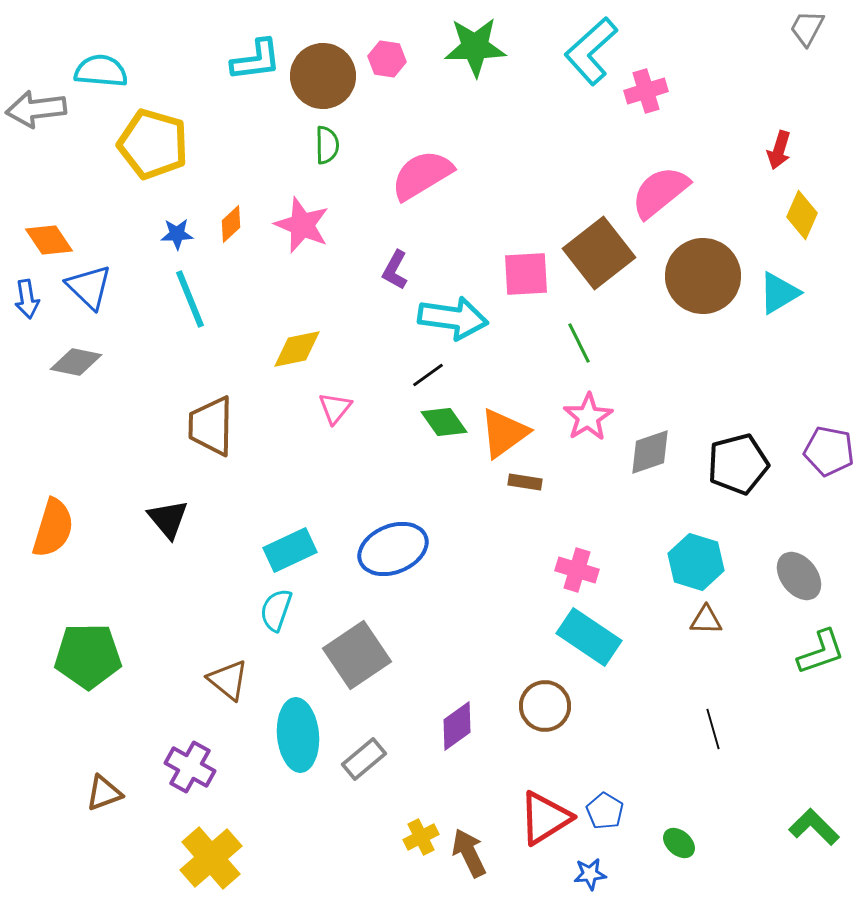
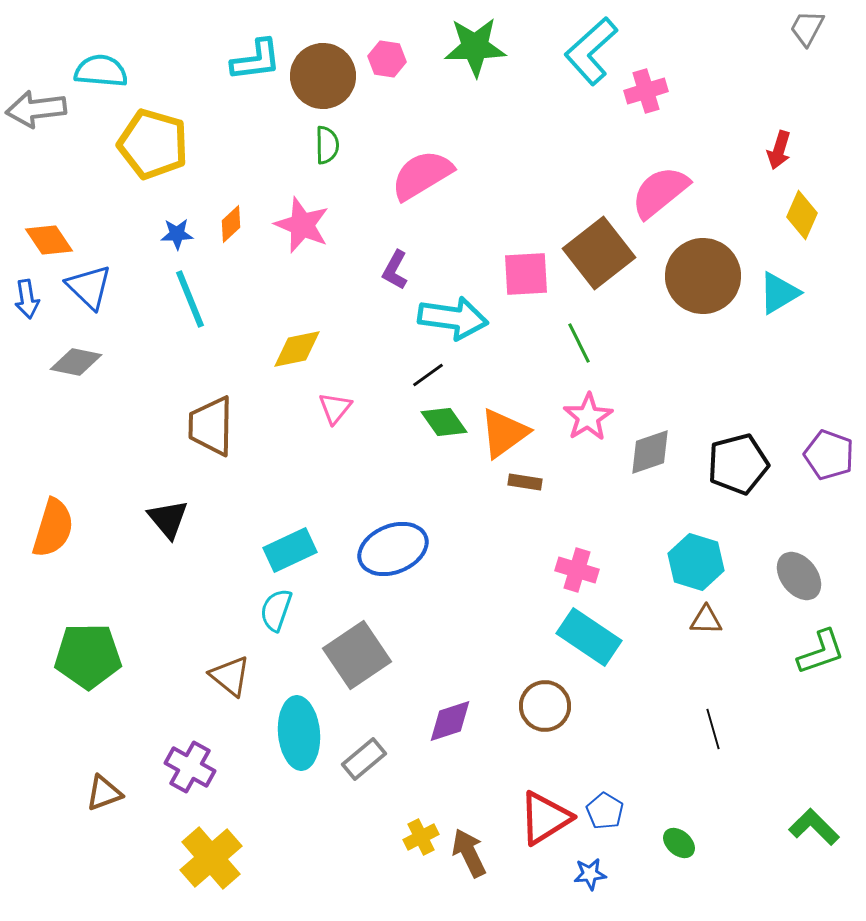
purple pentagon at (829, 451): moved 4 px down; rotated 9 degrees clockwise
brown triangle at (228, 680): moved 2 px right, 4 px up
purple diamond at (457, 726): moved 7 px left, 5 px up; rotated 18 degrees clockwise
cyan ellipse at (298, 735): moved 1 px right, 2 px up
